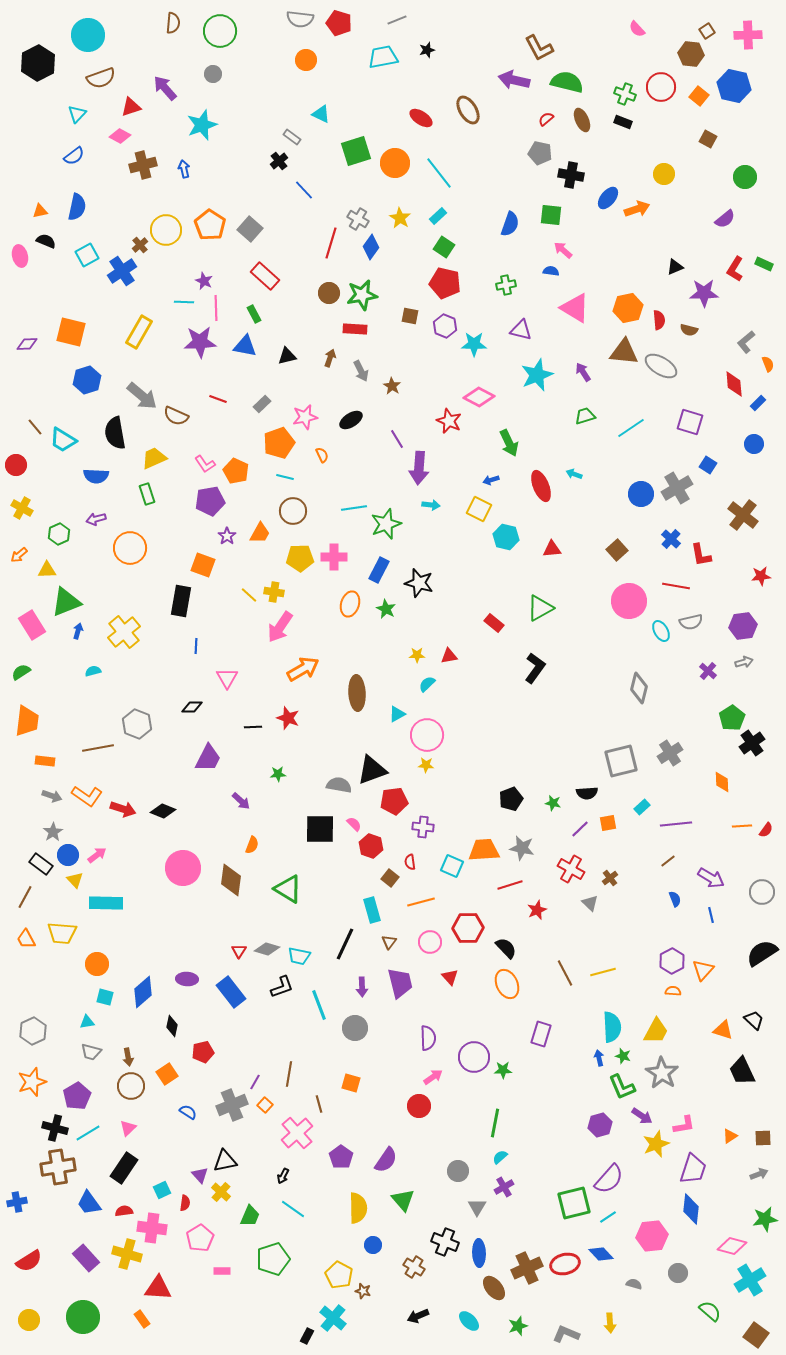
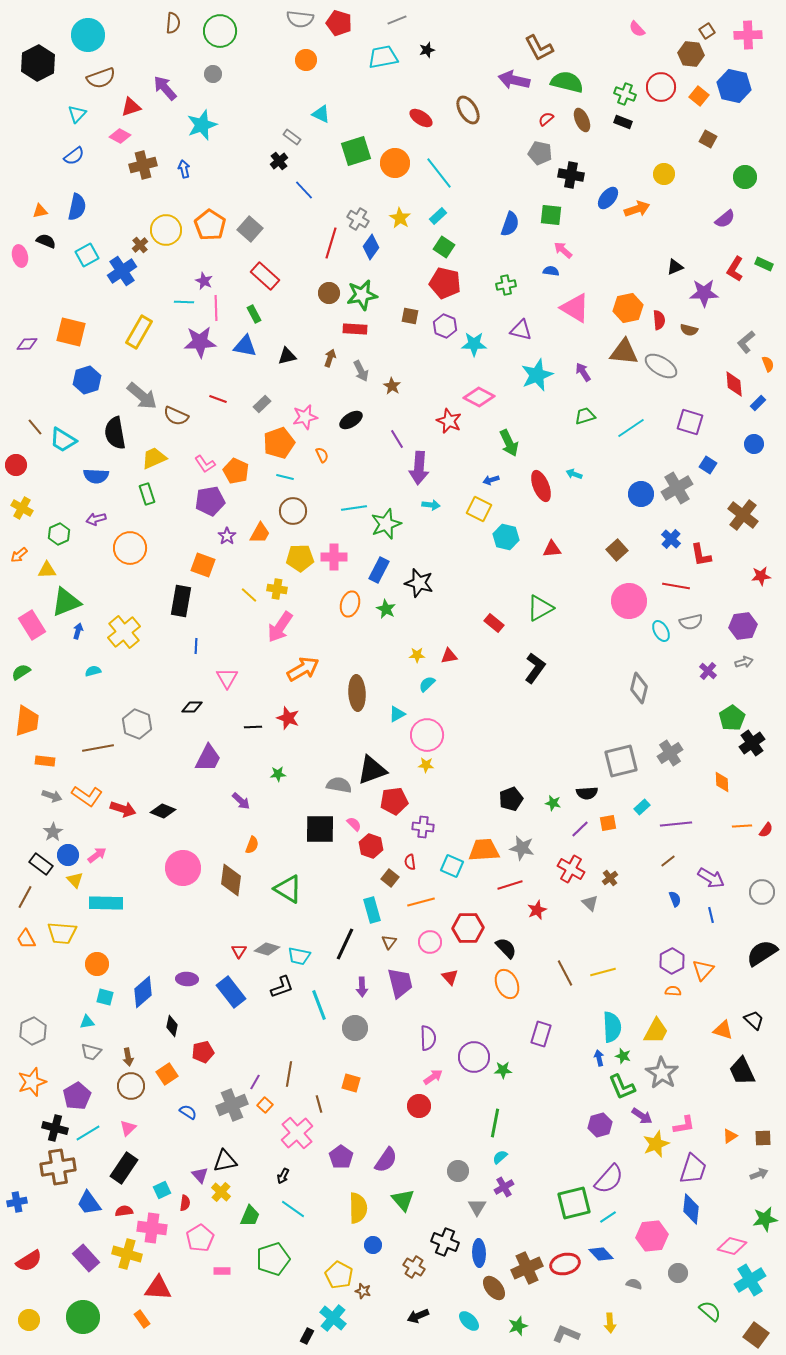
yellow cross at (274, 592): moved 3 px right, 3 px up
